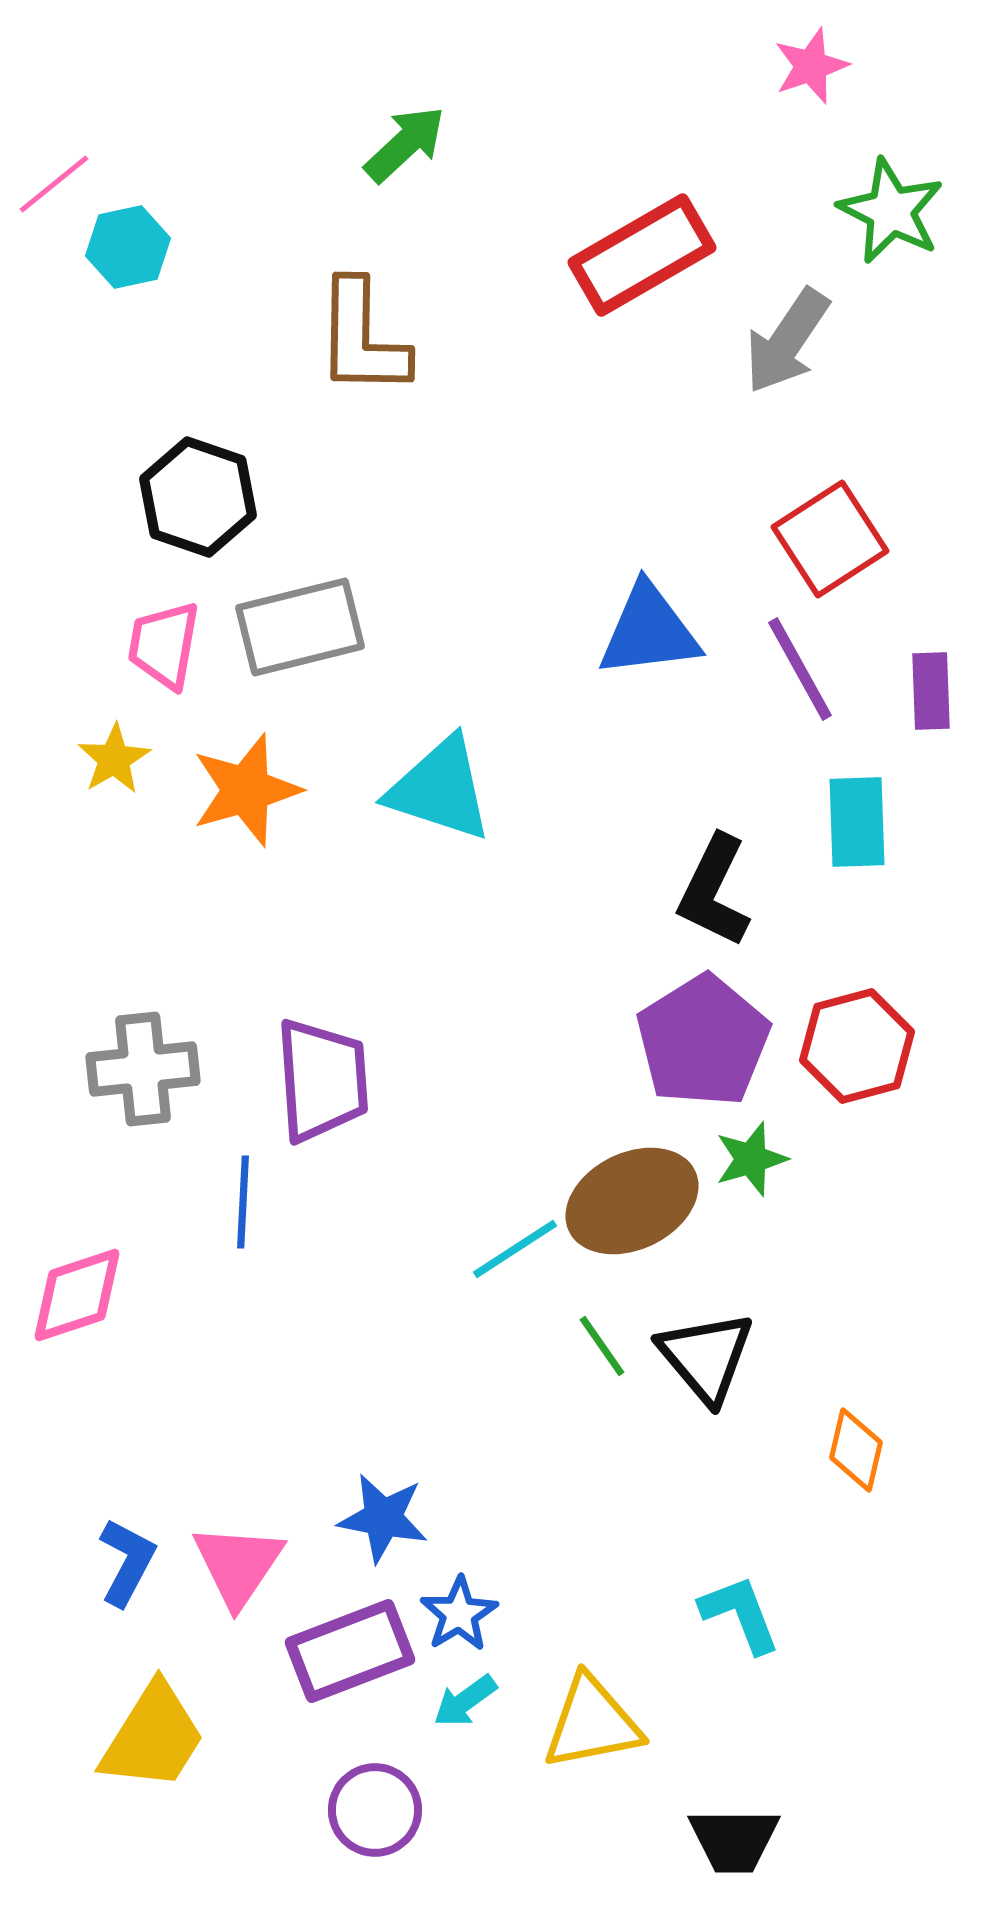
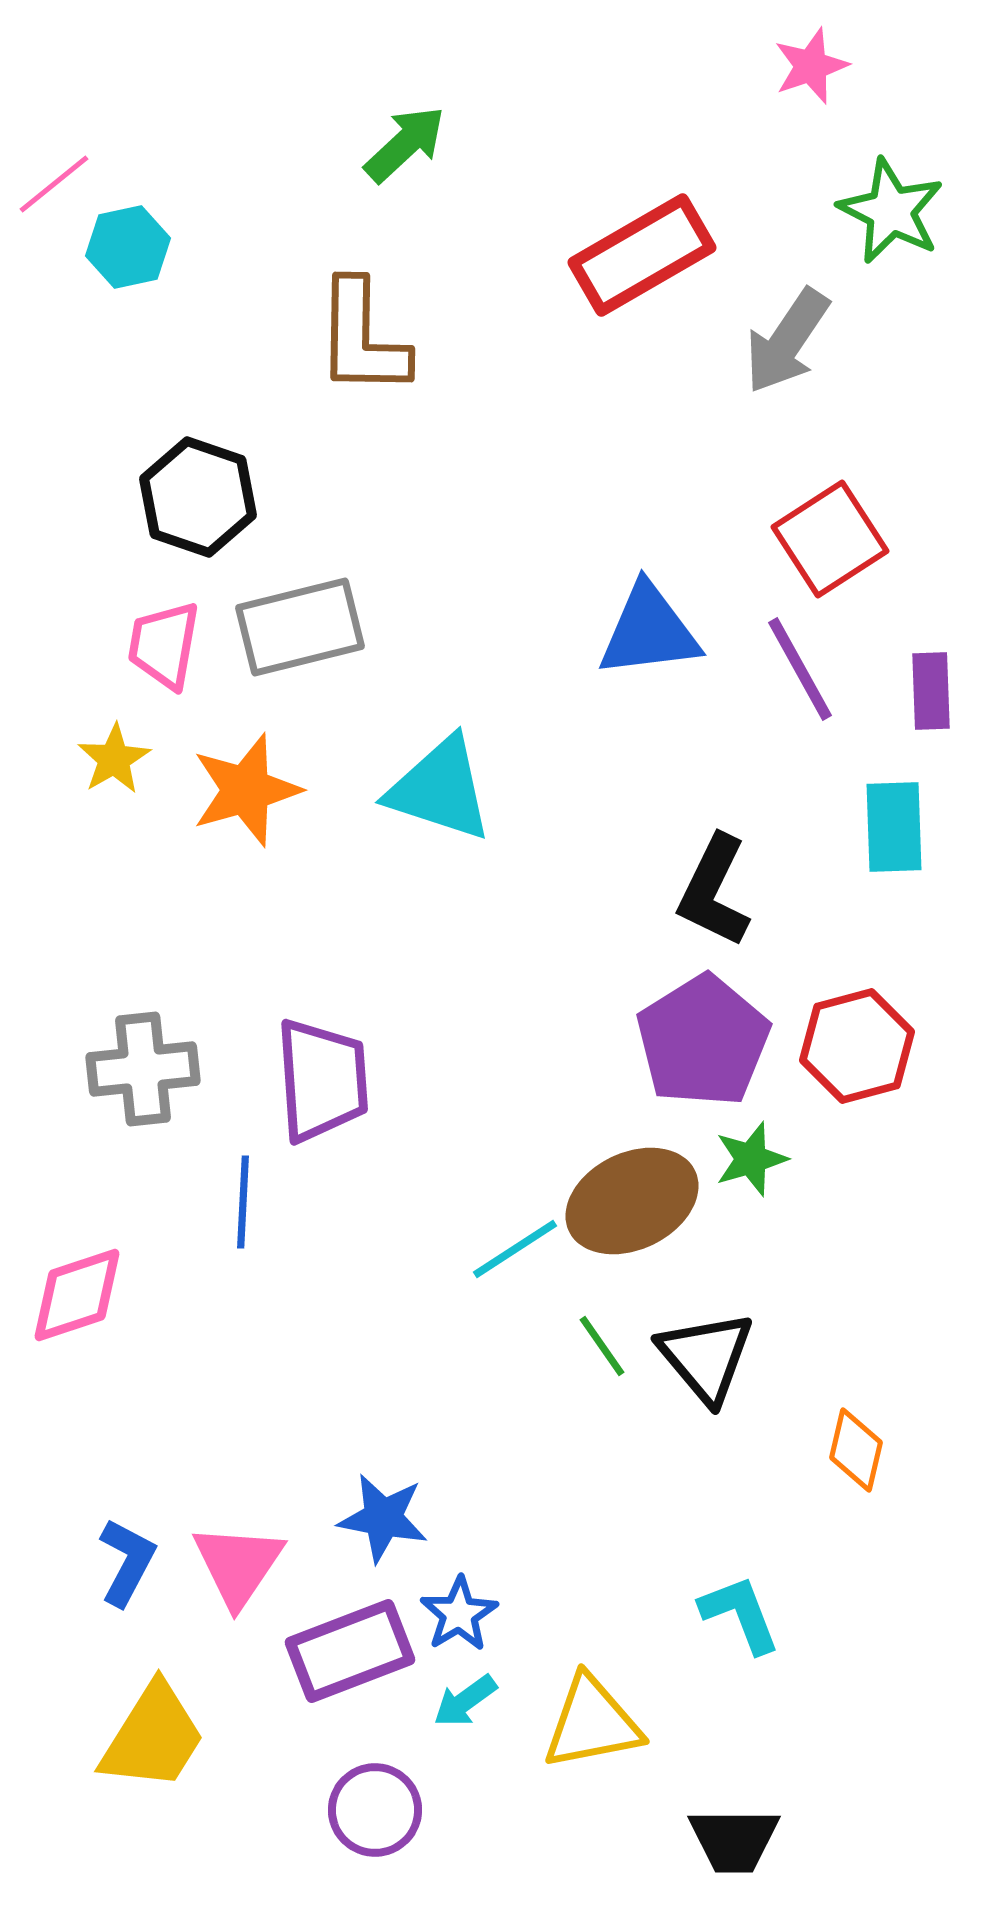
cyan rectangle at (857, 822): moved 37 px right, 5 px down
